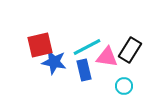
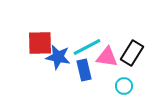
red square: moved 2 px up; rotated 12 degrees clockwise
black rectangle: moved 2 px right, 3 px down
blue star: moved 4 px right, 5 px up
